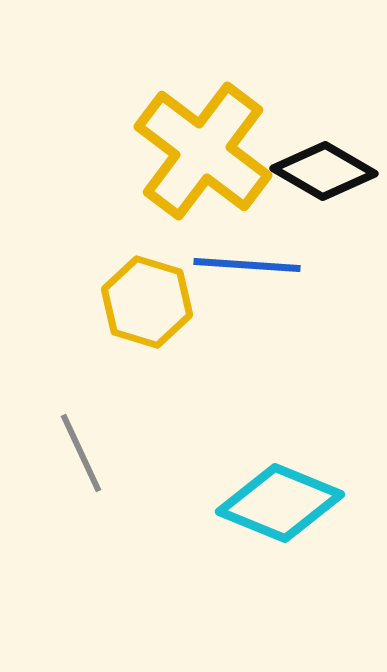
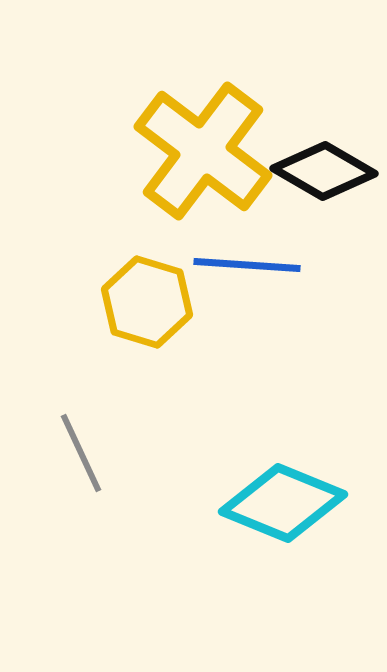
cyan diamond: moved 3 px right
